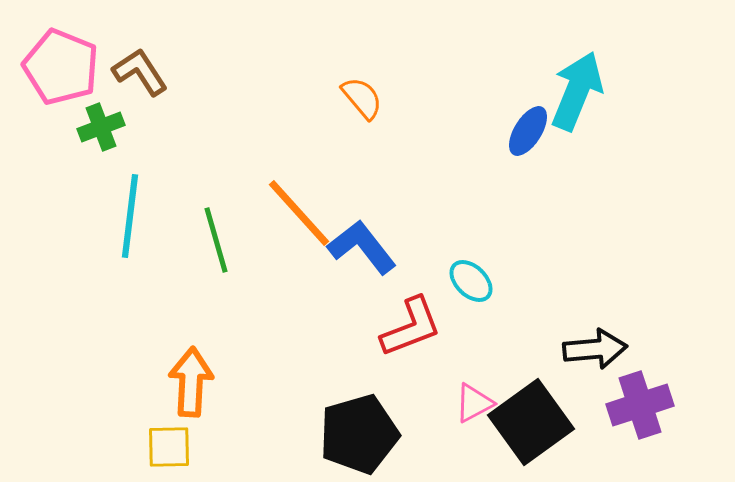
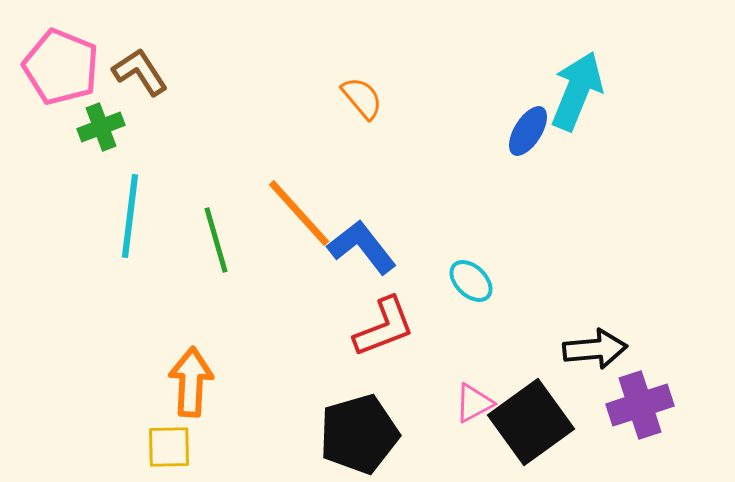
red L-shape: moved 27 px left
